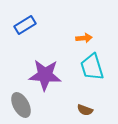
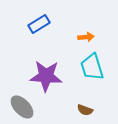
blue rectangle: moved 14 px right, 1 px up
orange arrow: moved 2 px right, 1 px up
purple star: moved 1 px right, 1 px down
gray ellipse: moved 1 px right, 2 px down; rotated 15 degrees counterclockwise
